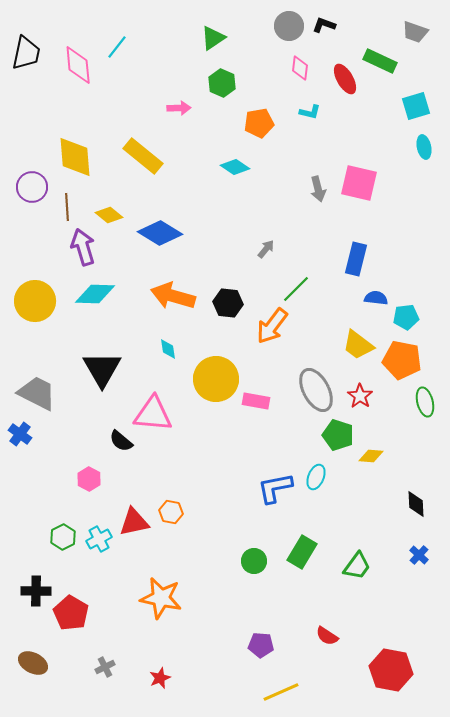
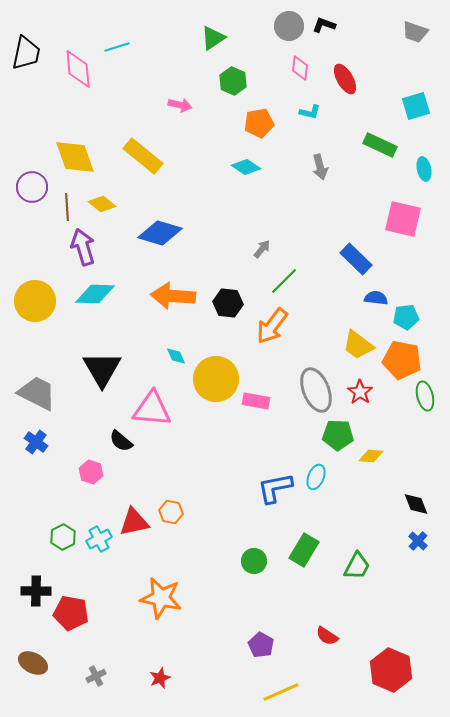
cyan line at (117, 47): rotated 35 degrees clockwise
green rectangle at (380, 61): moved 84 px down
pink diamond at (78, 65): moved 4 px down
green hexagon at (222, 83): moved 11 px right, 2 px up
pink arrow at (179, 108): moved 1 px right, 3 px up; rotated 15 degrees clockwise
cyan ellipse at (424, 147): moved 22 px down
yellow diamond at (75, 157): rotated 15 degrees counterclockwise
cyan diamond at (235, 167): moved 11 px right
pink square at (359, 183): moved 44 px right, 36 px down
gray arrow at (318, 189): moved 2 px right, 22 px up
yellow diamond at (109, 215): moved 7 px left, 11 px up
blue diamond at (160, 233): rotated 15 degrees counterclockwise
gray arrow at (266, 249): moved 4 px left
blue rectangle at (356, 259): rotated 60 degrees counterclockwise
green line at (296, 289): moved 12 px left, 8 px up
orange arrow at (173, 296): rotated 12 degrees counterclockwise
cyan diamond at (168, 349): moved 8 px right, 7 px down; rotated 15 degrees counterclockwise
gray ellipse at (316, 390): rotated 6 degrees clockwise
red star at (360, 396): moved 4 px up
green ellipse at (425, 402): moved 6 px up
pink triangle at (153, 414): moved 1 px left, 5 px up
blue cross at (20, 434): moved 16 px right, 8 px down
green pentagon at (338, 435): rotated 16 degrees counterclockwise
pink hexagon at (89, 479): moved 2 px right, 7 px up; rotated 10 degrees counterclockwise
black diamond at (416, 504): rotated 20 degrees counterclockwise
green rectangle at (302, 552): moved 2 px right, 2 px up
blue cross at (419, 555): moved 1 px left, 14 px up
green trapezoid at (357, 566): rotated 8 degrees counterclockwise
red pentagon at (71, 613): rotated 20 degrees counterclockwise
purple pentagon at (261, 645): rotated 25 degrees clockwise
gray cross at (105, 667): moved 9 px left, 9 px down
red hexagon at (391, 670): rotated 12 degrees clockwise
